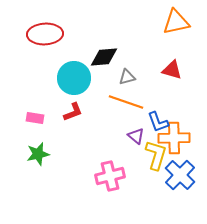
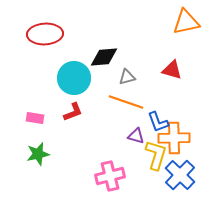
orange triangle: moved 10 px right
purple triangle: rotated 24 degrees counterclockwise
